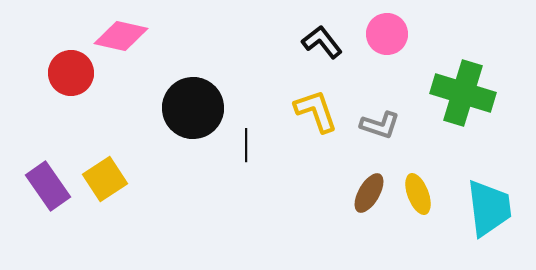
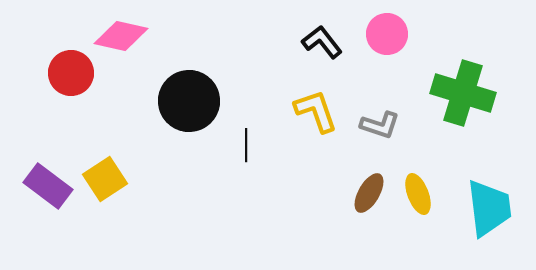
black circle: moved 4 px left, 7 px up
purple rectangle: rotated 18 degrees counterclockwise
